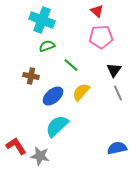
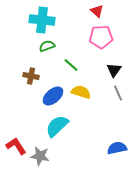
cyan cross: rotated 15 degrees counterclockwise
yellow semicircle: rotated 66 degrees clockwise
